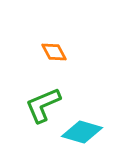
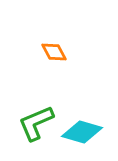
green L-shape: moved 7 px left, 18 px down
